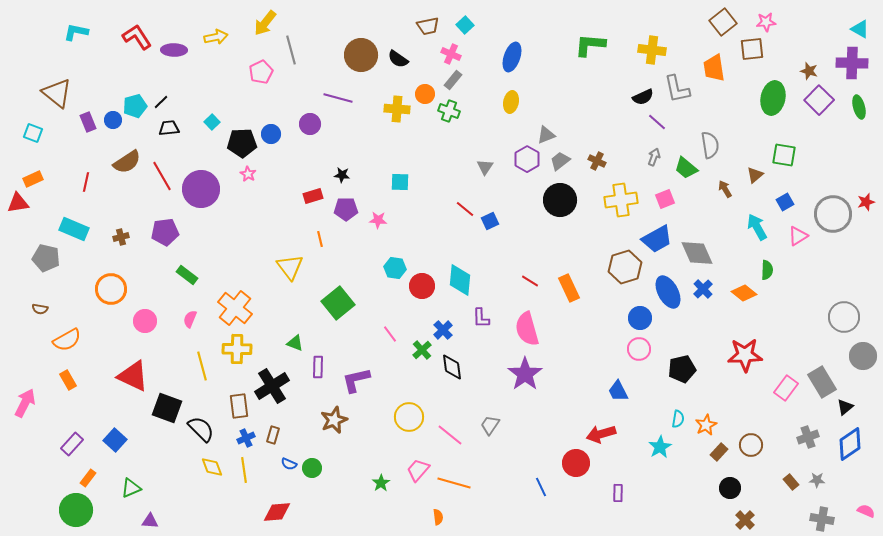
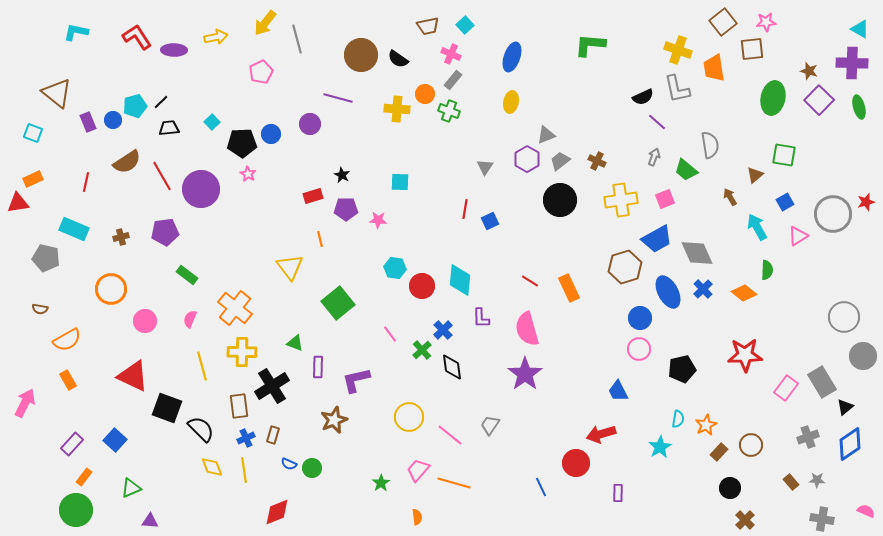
gray line at (291, 50): moved 6 px right, 11 px up
yellow cross at (652, 50): moved 26 px right; rotated 12 degrees clockwise
green trapezoid at (686, 168): moved 2 px down
black star at (342, 175): rotated 21 degrees clockwise
brown arrow at (725, 189): moved 5 px right, 8 px down
red line at (465, 209): rotated 60 degrees clockwise
yellow cross at (237, 349): moved 5 px right, 3 px down
orange rectangle at (88, 478): moved 4 px left, 1 px up
red diamond at (277, 512): rotated 16 degrees counterclockwise
orange semicircle at (438, 517): moved 21 px left
